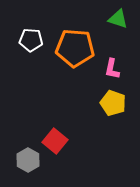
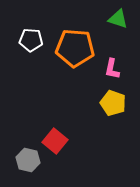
gray hexagon: rotated 15 degrees counterclockwise
